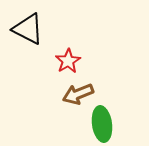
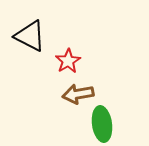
black triangle: moved 2 px right, 7 px down
brown arrow: rotated 12 degrees clockwise
